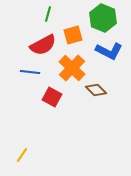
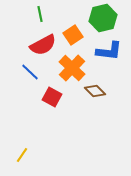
green line: moved 8 px left; rotated 28 degrees counterclockwise
green hexagon: rotated 24 degrees clockwise
orange square: rotated 18 degrees counterclockwise
blue L-shape: rotated 20 degrees counterclockwise
blue line: rotated 36 degrees clockwise
brown diamond: moved 1 px left, 1 px down
